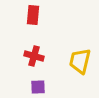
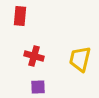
red rectangle: moved 13 px left, 1 px down
yellow trapezoid: moved 2 px up
